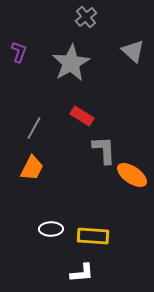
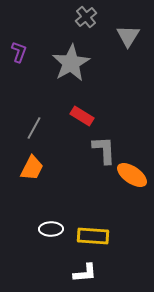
gray triangle: moved 5 px left, 15 px up; rotated 20 degrees clockwise
white L-shape: moved 3 px right
